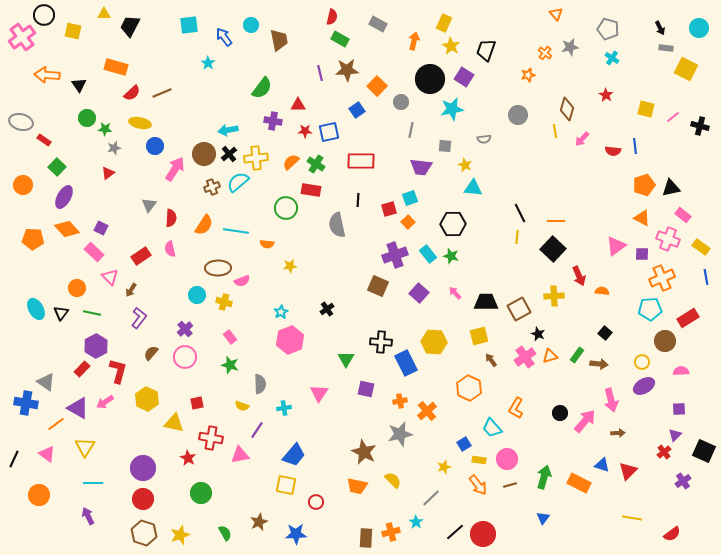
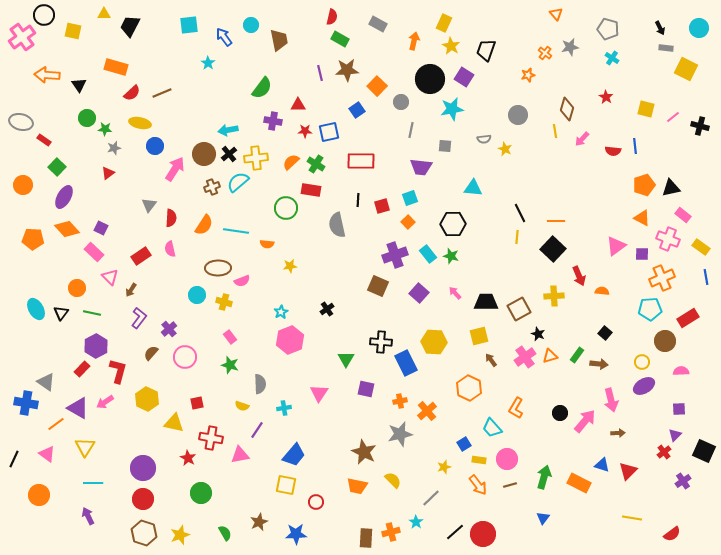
red star at (606, 95): moved 2 px down
yellow star at (465, 165): moved 40 px right, 16 px up
red square at (389, 209): moved 7 px left, 3 px up
purple cross at (185, 329): moved 16 px left
